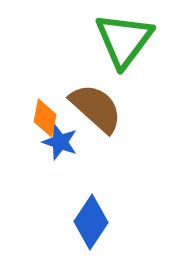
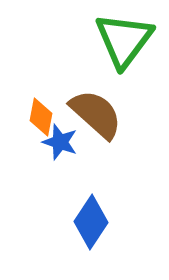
brown semicircle: moved 6 px down
orange diamond: moved 4 px left, 1 px up
